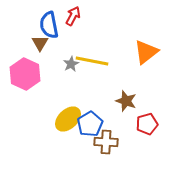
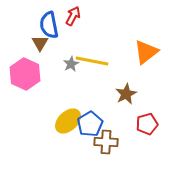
brown star: moved 7 px up; rotated 25 degrees clockwise
yellow ellipse: moved 2 px down
